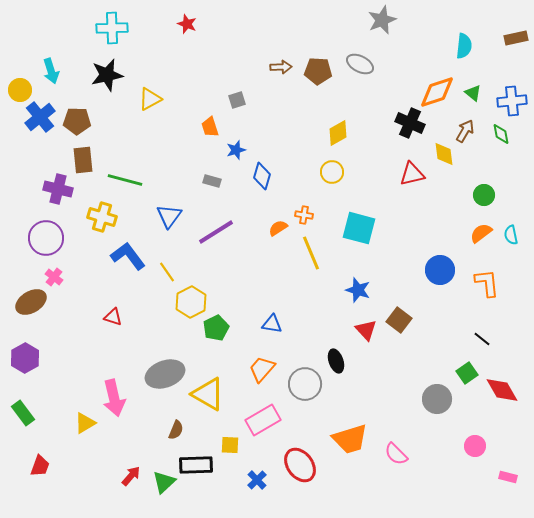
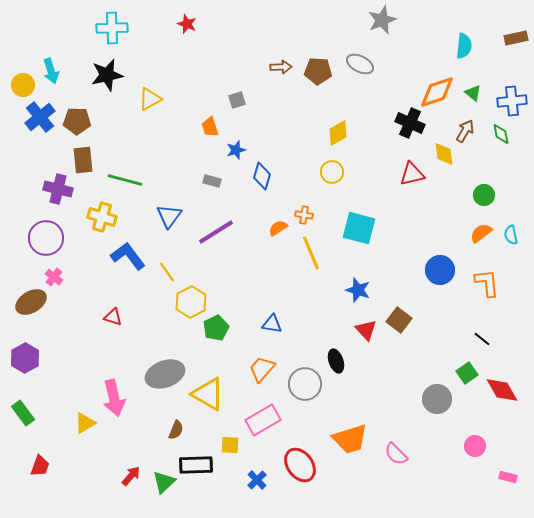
yellow circle at (20, 90): moved 3 px right, 5 px up
